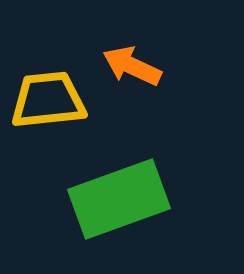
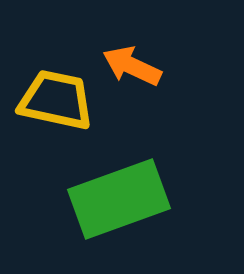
yellow trapezoid: moved 8 px right; rotated 18 degrees clockwise
